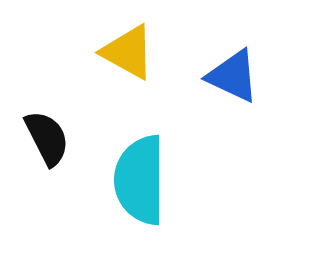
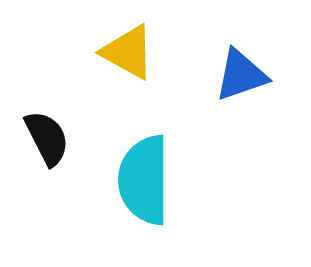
blue triangle: moved 8 px right, 1 px up; rotated 44 degrees counterclockwise
cyan semicircle: moved 4 px right
